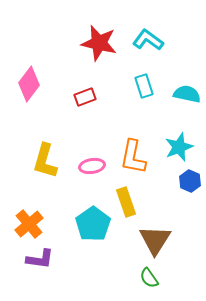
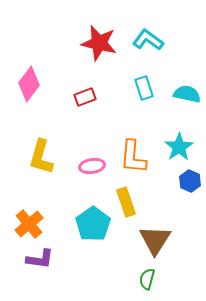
cyan rectangle: moved 2 px down
cyan star: rotated 12 degrees counterclockwise
orange L-shape: rotated 6 degrees counterclockwise
yellow L-shape: moved 4 px left, 4 px up
green semicircle: moved 2 px left, 1 px down; rotated 50 degrees clockwise
